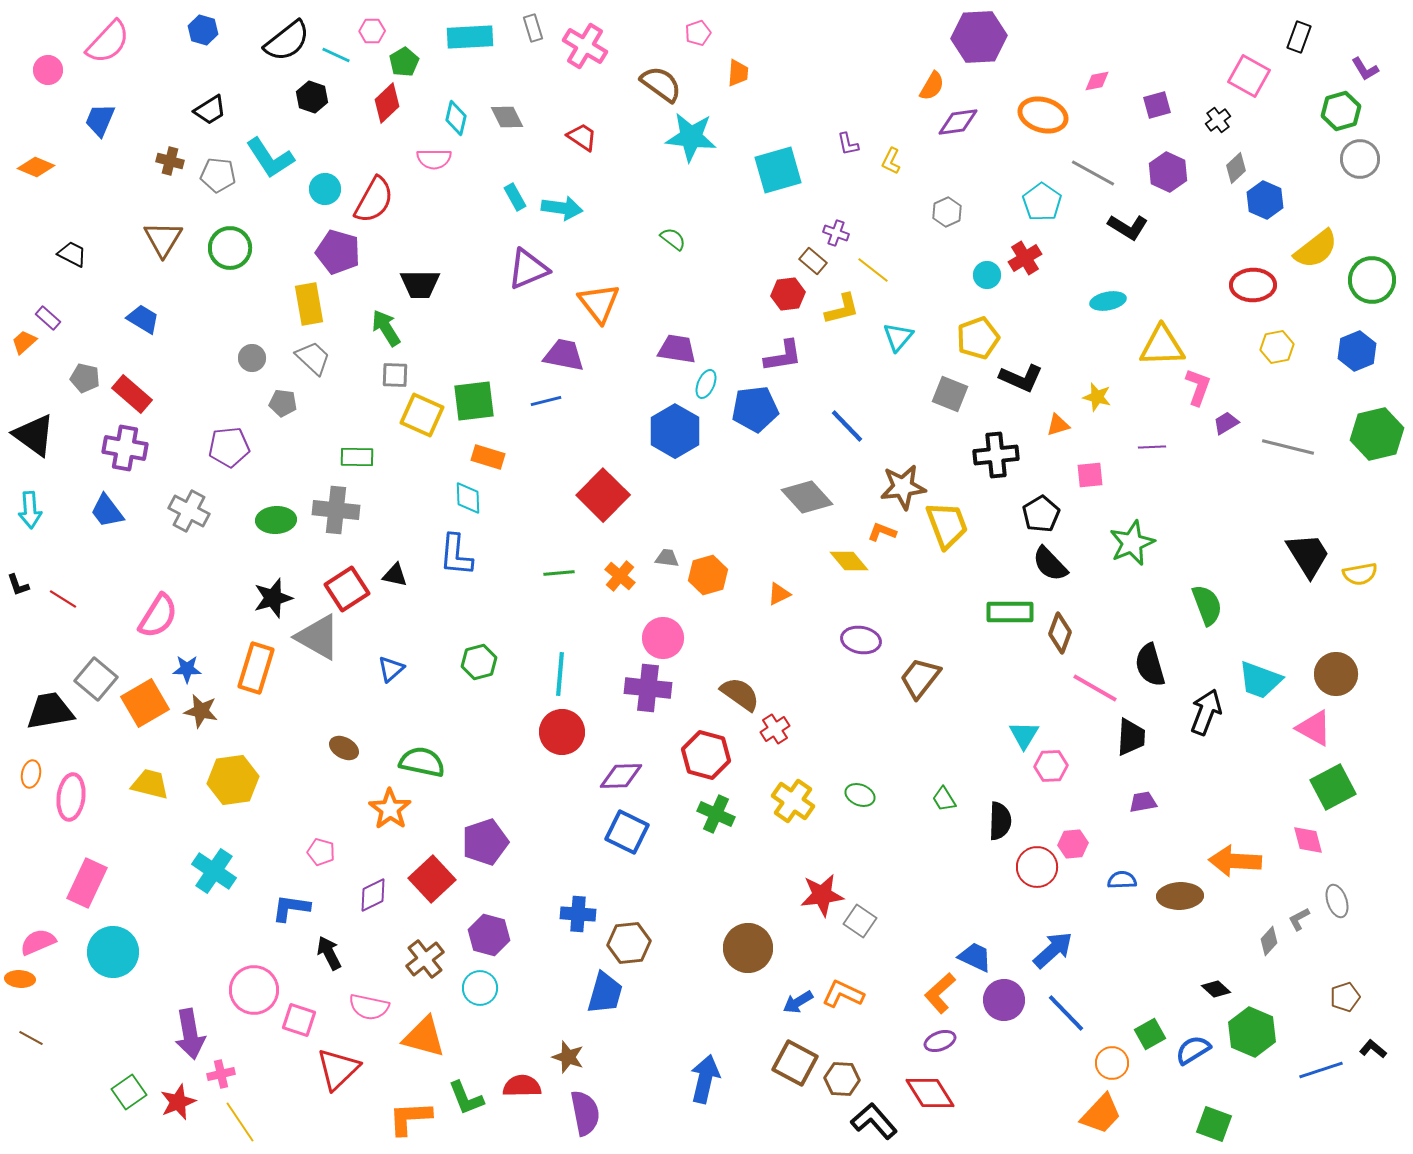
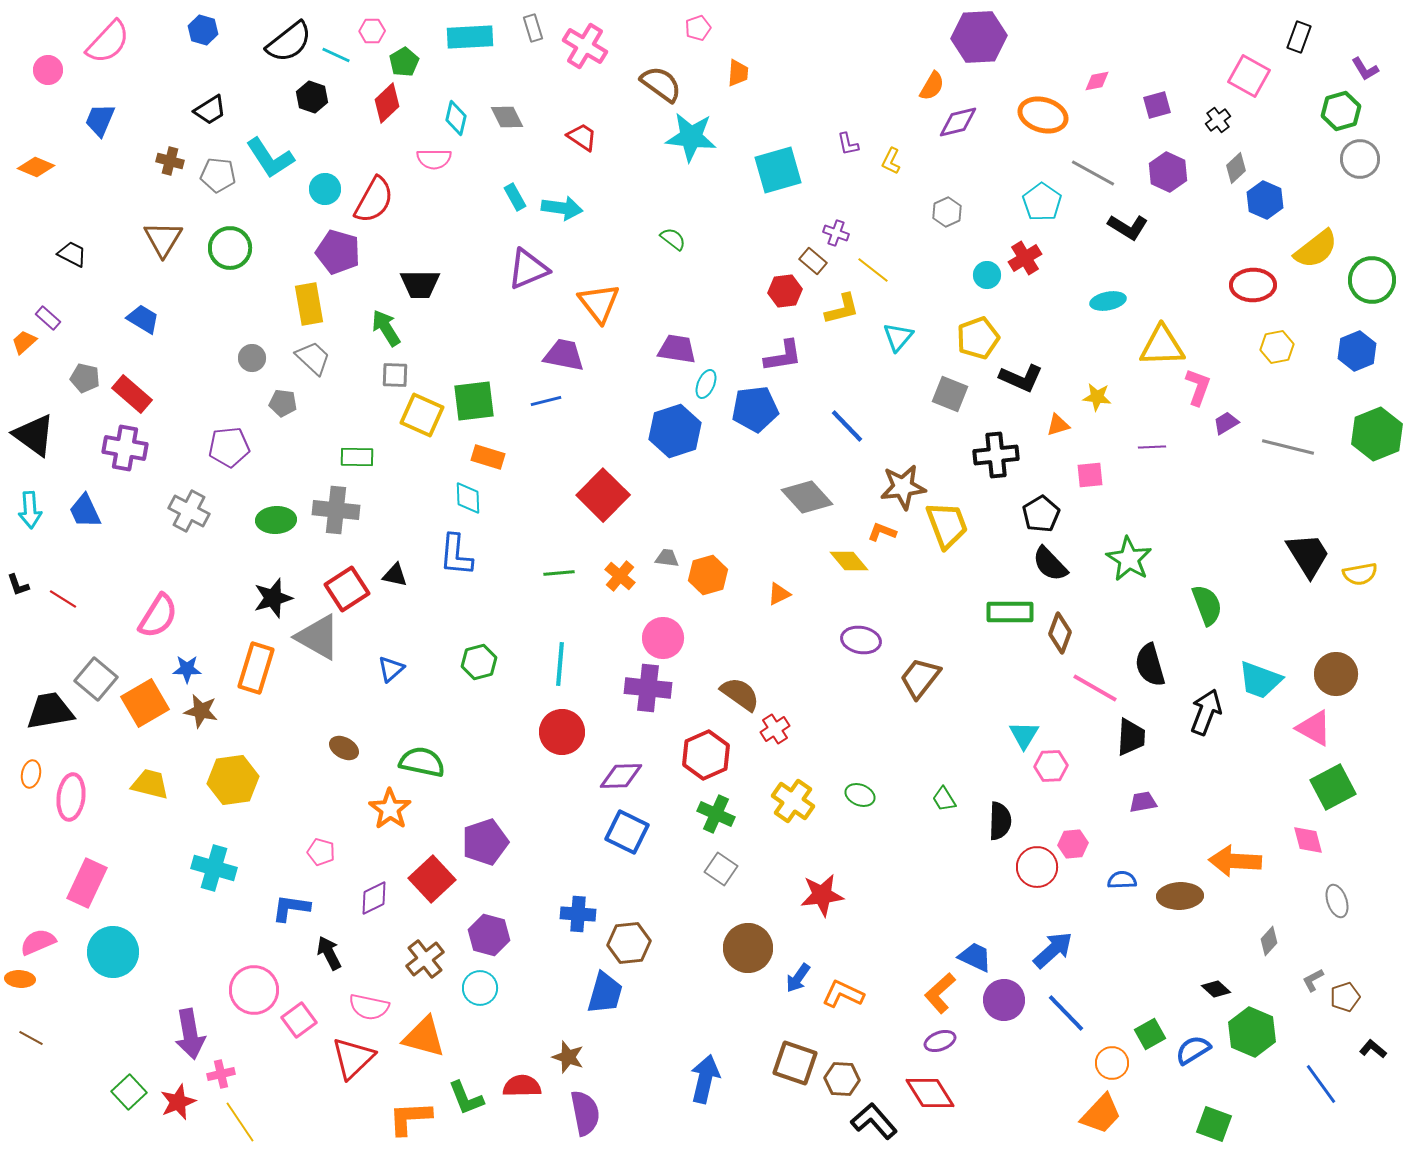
pink pentagon at (698, 33): moved 5 px up
black semicircle at (287, 41): moved 2 px right, 1 px down
purple diamond at (958, 122): rotated 6 degrees counterclockwise
red hexagon at (788, 294): moved 3 px left, 3 px up
yellow star at (1097, 397): rotated 8 degrees counterclockwise
blue hexagon at (675, 431): rotated 12 degrees clockwise
green hexagon at (1377, 434): rotated 9 degrees counterclockwise
blue trapezoid at (107, 511): moved 22 px left; rotated 12 degrees clockwise
green star at (1132, 543): moved 3 px left, 16 px down; rotated 18 degrees counterclockwise
cyan line at (560, 674): moved 10 px up
red hexagon at (706, 755): rotated 21 degrees clockwise
cyan cross at (214, 871): moved 3 px up; rotated 18 degrees counterclockwise
purple diamond at (373, 895): moved 1 px right, 3 px down
gray L-shape at (1299, 919): moved 14 px right, 61 px down
gray square at (860, 921): moved 139 px left, 52 px up
blue arrow at (798, 1002): moved 24 px up; rotated 24 degrees counterclockwise
pink square at (299, 1020): rotated 36 degrees clockwise
brown square at (795, 1063): rotated 9 degrees counterclockwise
red triangle at (338, 1069): moved 15 px right, 11 px up
blue line at (1321, 1070): moved 14 px down; rotated 72 degrees clockwise
green square at (129, 1092): rotated 8 degrees counterclockwise
